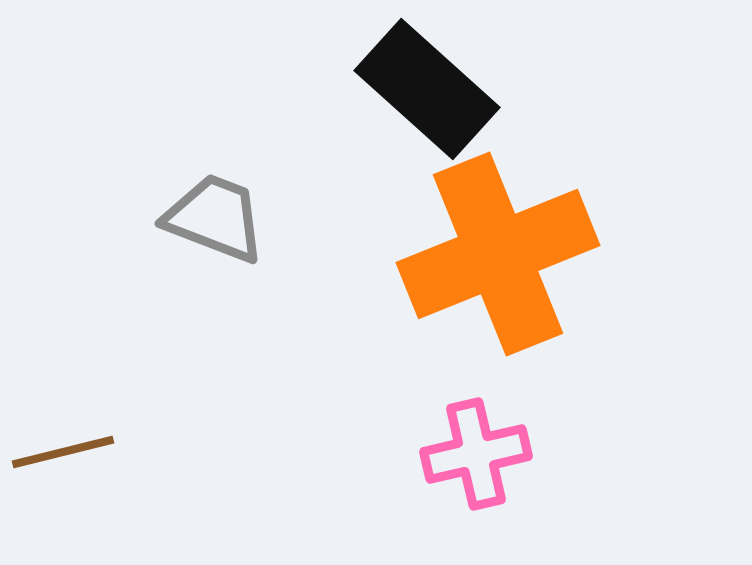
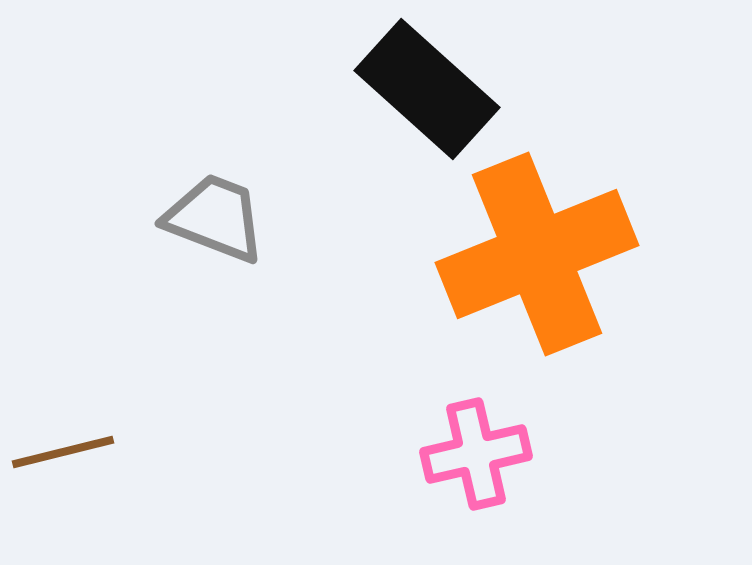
orange cross: moved 39 px right
